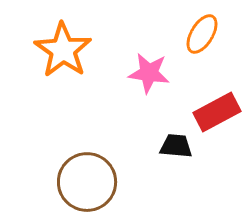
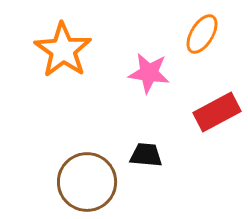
black trapezoid: moved 30 px left, 9 px down
